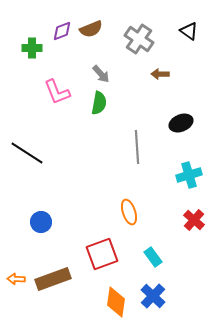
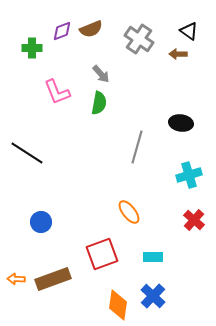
brown arrow: moved 18 px right, 20 px up
black ellipse: rotated 30 degrees clockwise
gray line: rotated 20 degrees clockwise
orange ellipse: rotated 20 degrees counterclockwise
cyan rectangle: rotated 54 degrees counterclockwise
orange diamond: moved 2 px right, 3 px down
